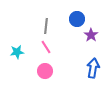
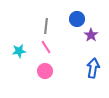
cyan star: moved 2 px right, 1 px up
